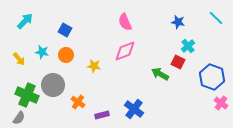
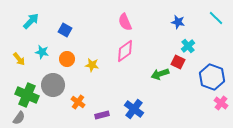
cyan arrow: moved 6 px right
pink diamond: rotated 15 degrees counterclockwise
orange circle: moved 1 px right, 4 px down
yellow star: moved 2 px left, 1 px up
green arrow: rotated 48 degrees counterclockwise
